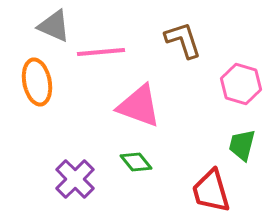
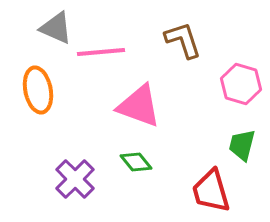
gray triangle: moved 2 px right, 2 px down
orange ellipse: moved 1 px right, 8 px down
